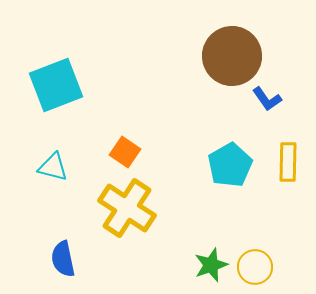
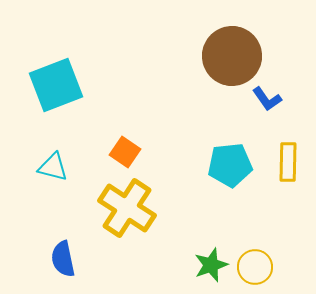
cyan pentagon: rotated 24 degrees clockwise
